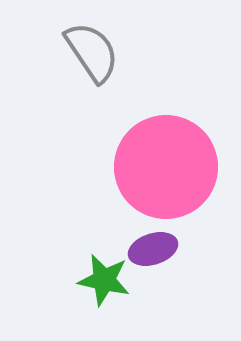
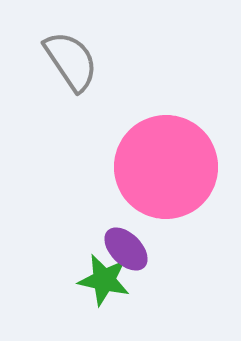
gray semicircle: moved 21 px left, 9 px down
purple ellipse: moved 27 px left; rotated 63 degrees clockwise
